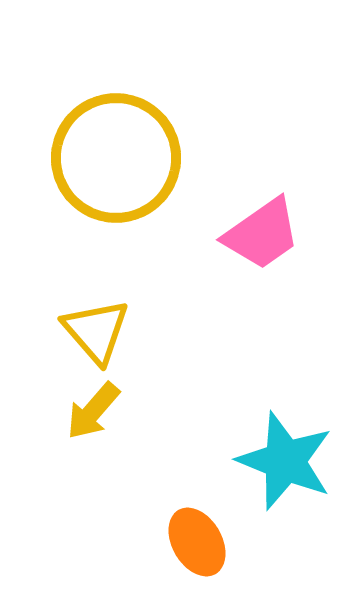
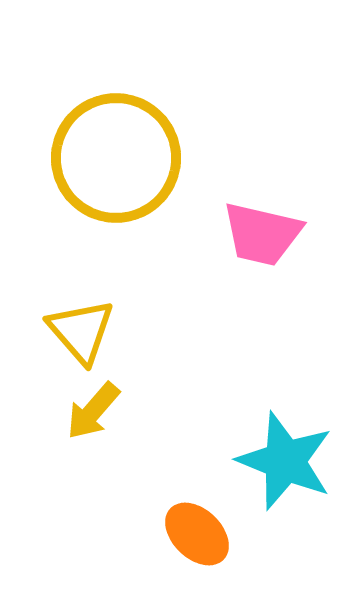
pink trapezoid: rotated 48 degrees clockwise
yellow triangle: moved 15 px left
orange ellipse: moved 8 px up; rotated 16 degrees counterclockwise
